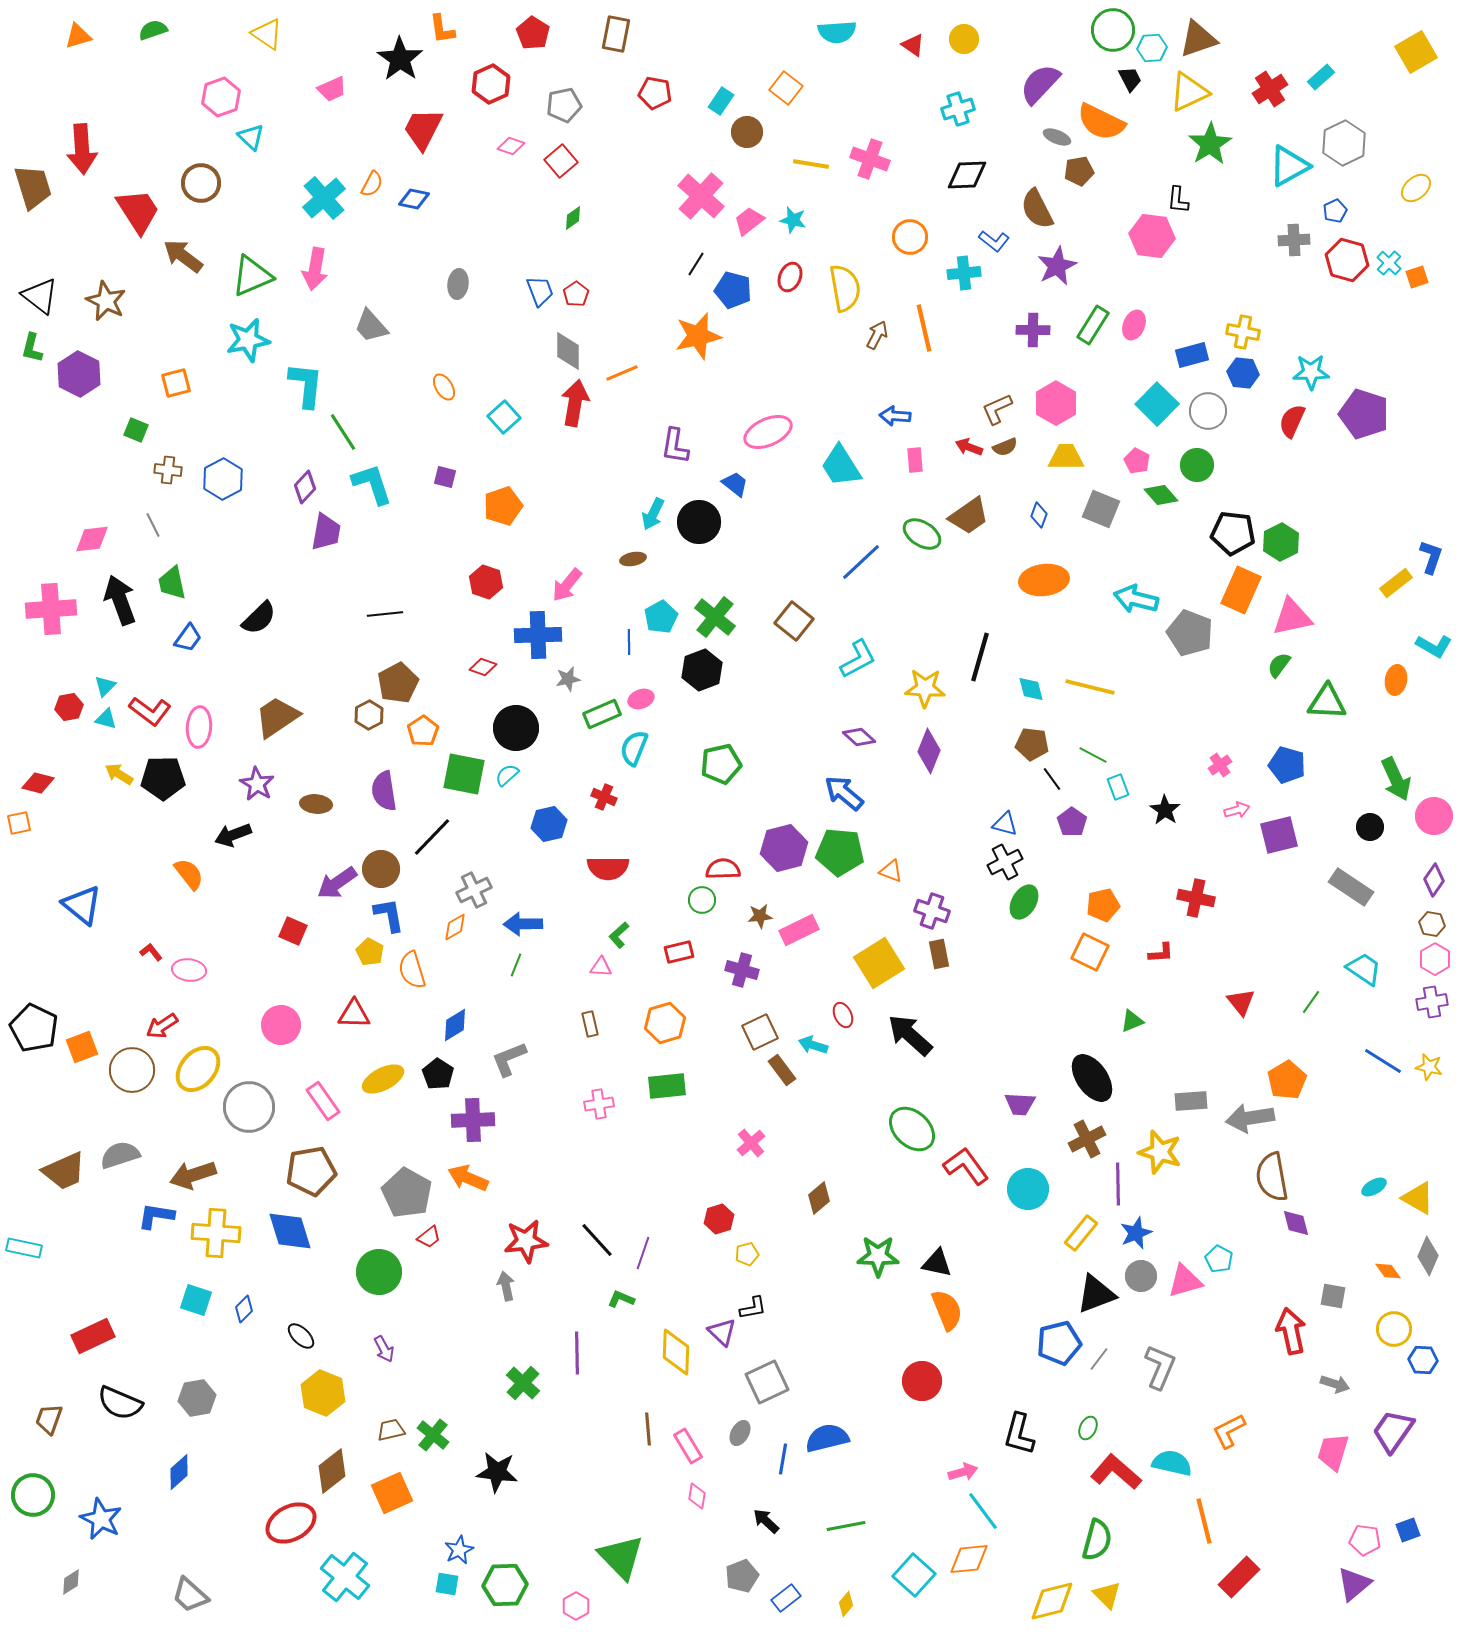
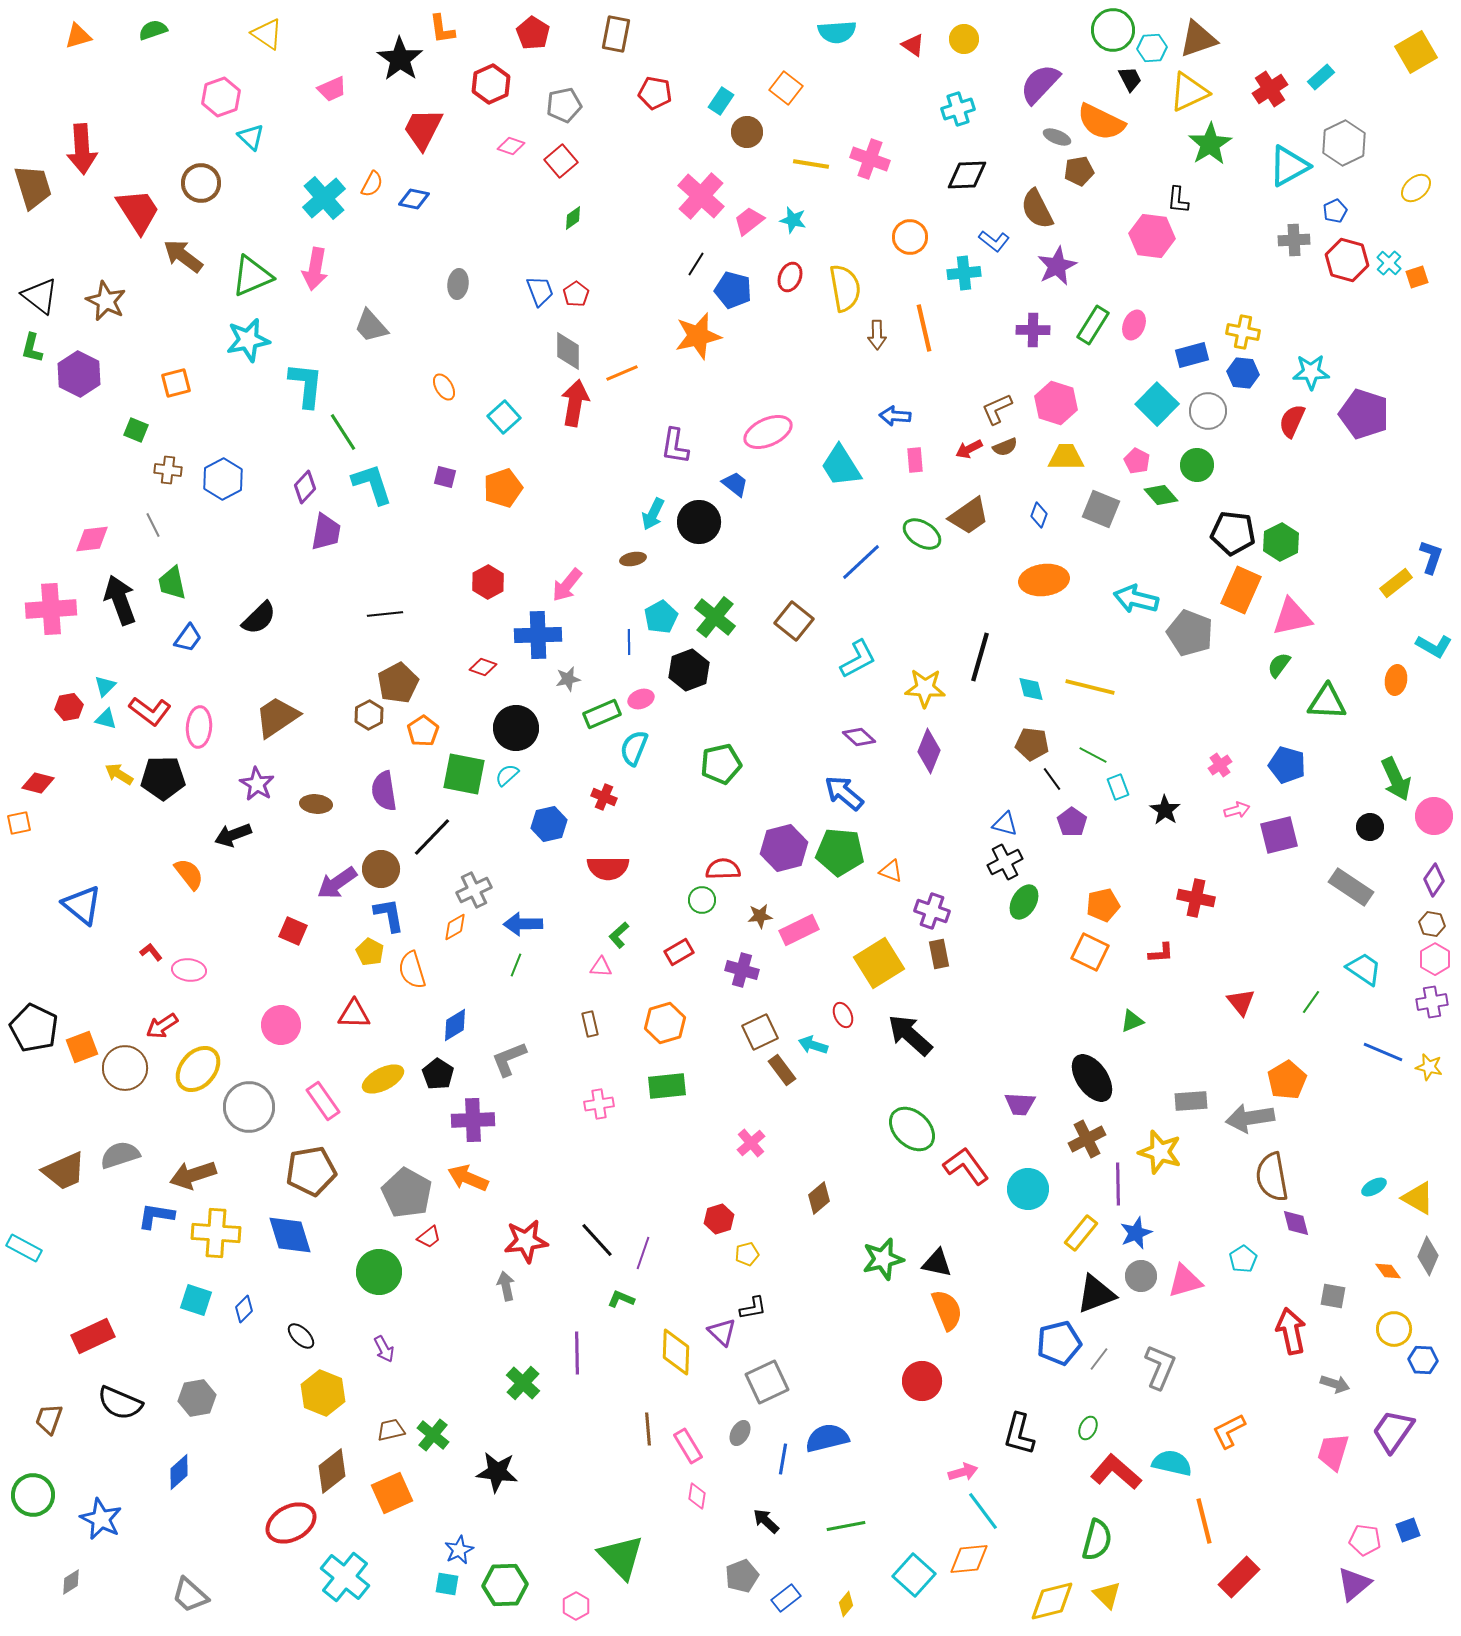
brown arrow at (877, 335): rotated 152 degrees clockwise
pink hexagon at (1056, 403): rotated 12 degrees counterclockwise
red arrow at (969, 447): moved 2 px down; rotated 48 degrees counterclockwise
orange pentagon at (503, 506): moved 18 px up
red hexagon at (486, 582): moved 2 px right; rotated 12 degrees clockwise
black hexagon at (702, 670): moved 13 px left
red rectangle at (679, 952): rotated 16 degrees counterclockwise
blue line at (1383, 1061): moved 9 px up; rotated 9 degrees counterclockwise
brown circle at (132, 1070): moved 7 px left, 2 px up
blue diamond at (290, 1231): moved 4 px down
cyan rectangle at (24, 1248): rotated 16 degrees clockwise
green star at (878, 1256): moved 5 px right, 3 px down; rotated 15 degrees counterclockwise
cyan pentagon at (1219, 1259): moved 24 px right; rotated 12 degrees clockwise
